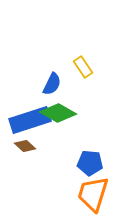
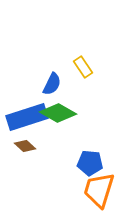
blue rectangle: moved 3 px left, 3 px up
orange trapezoid: moved 6 px right, 4 px up
